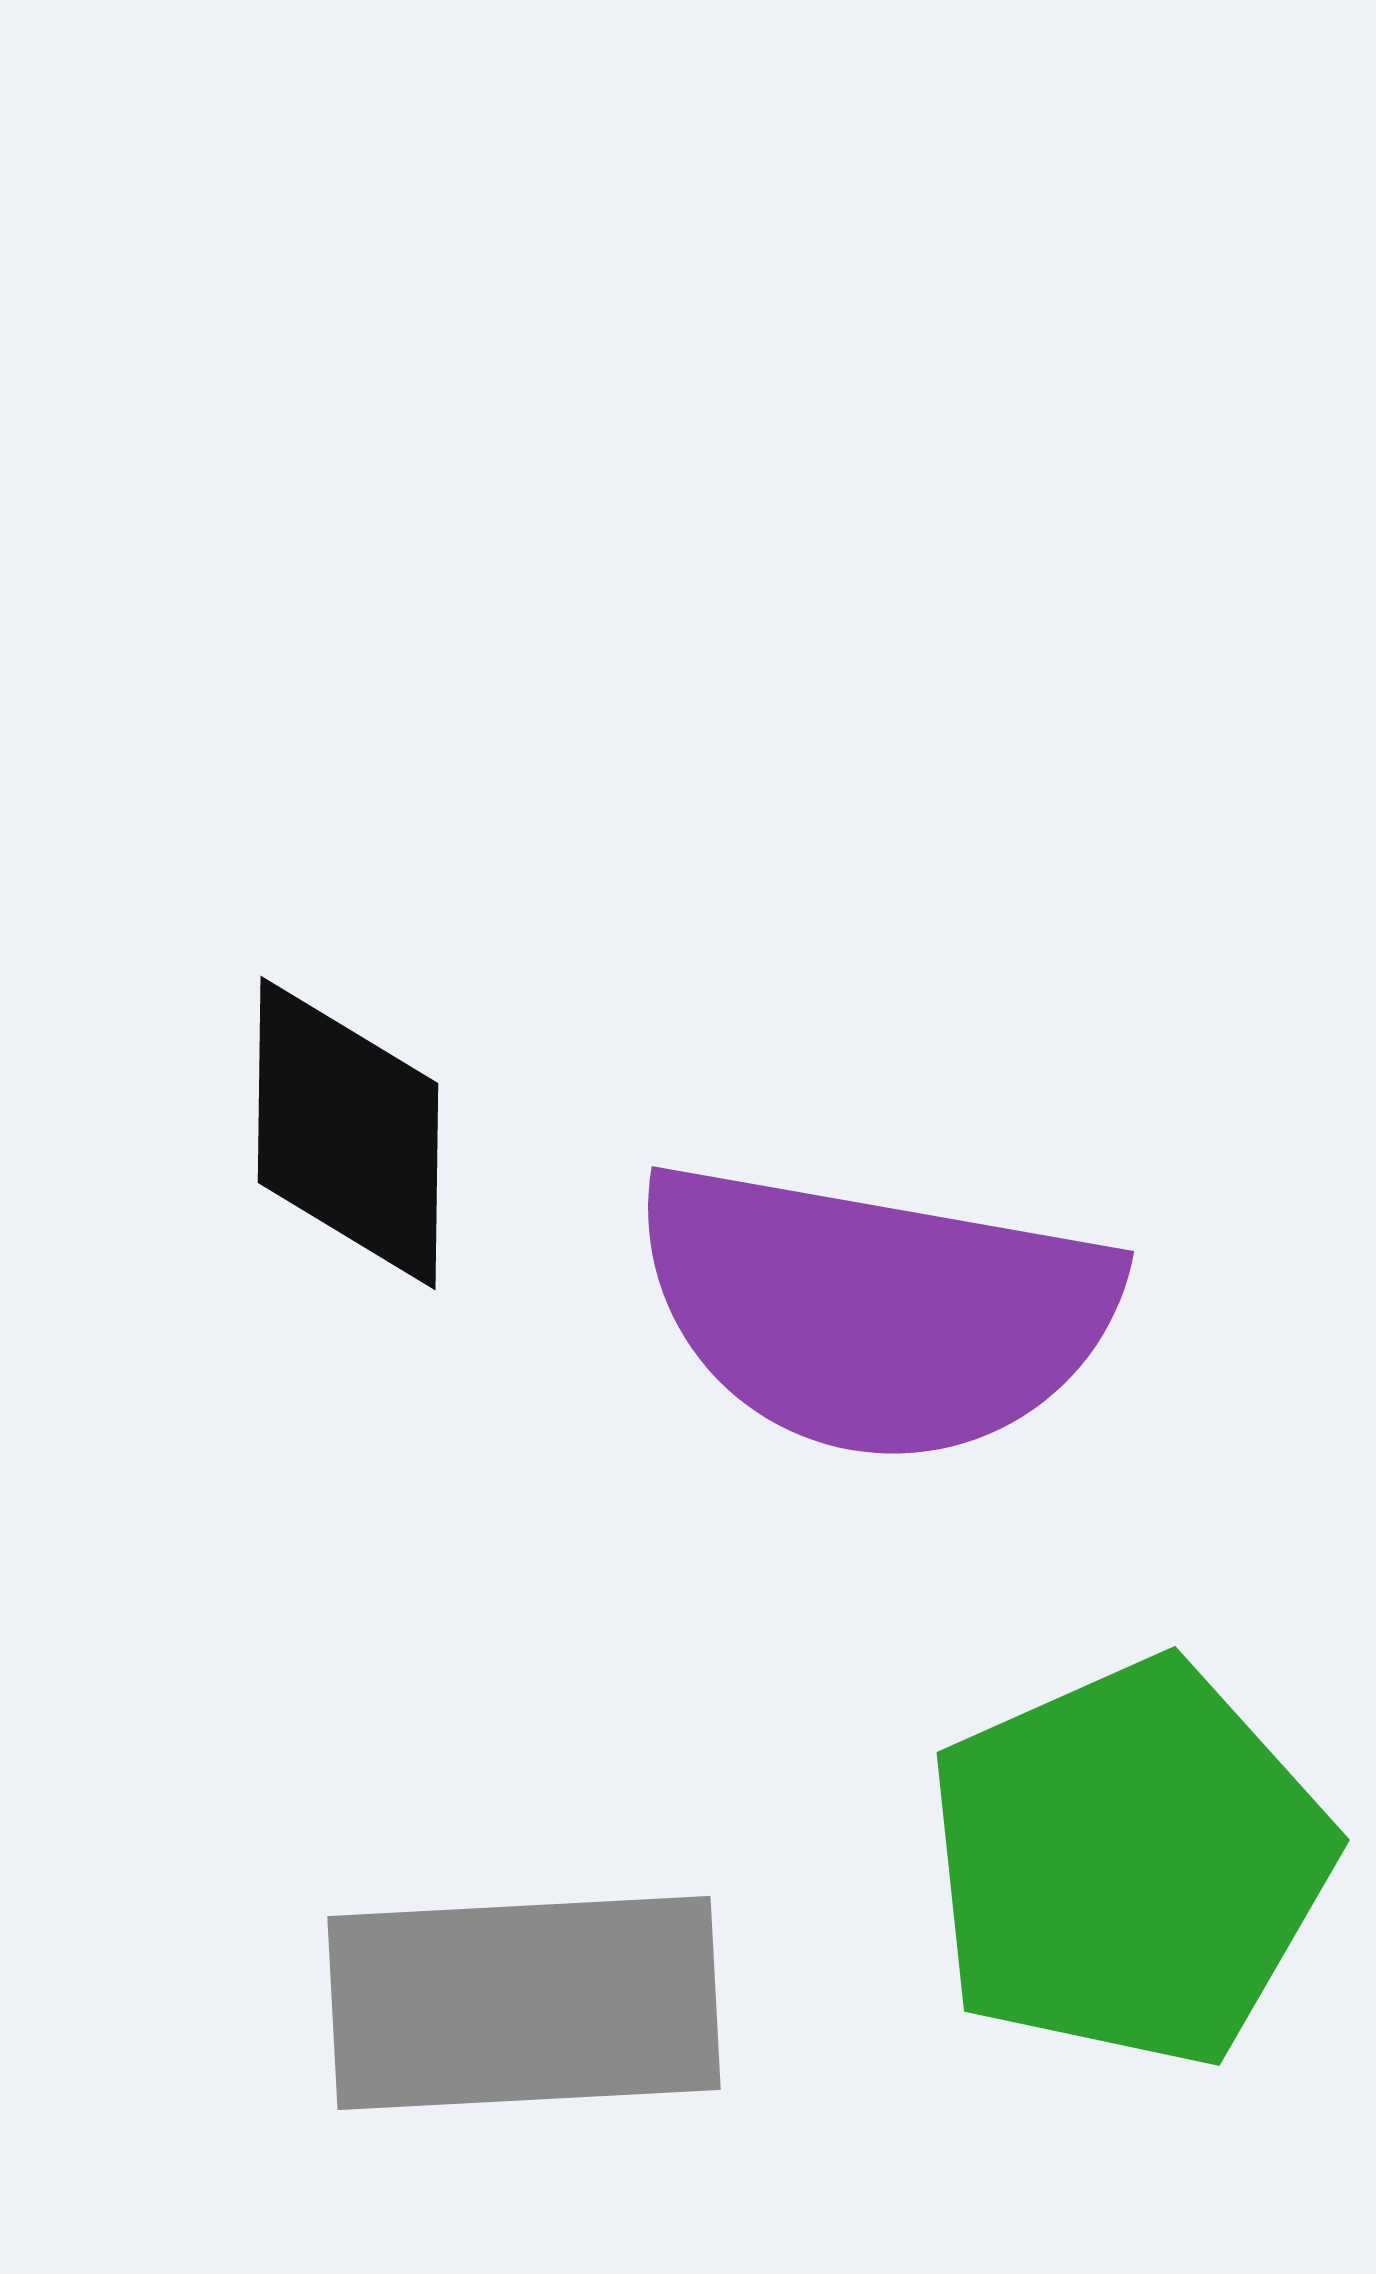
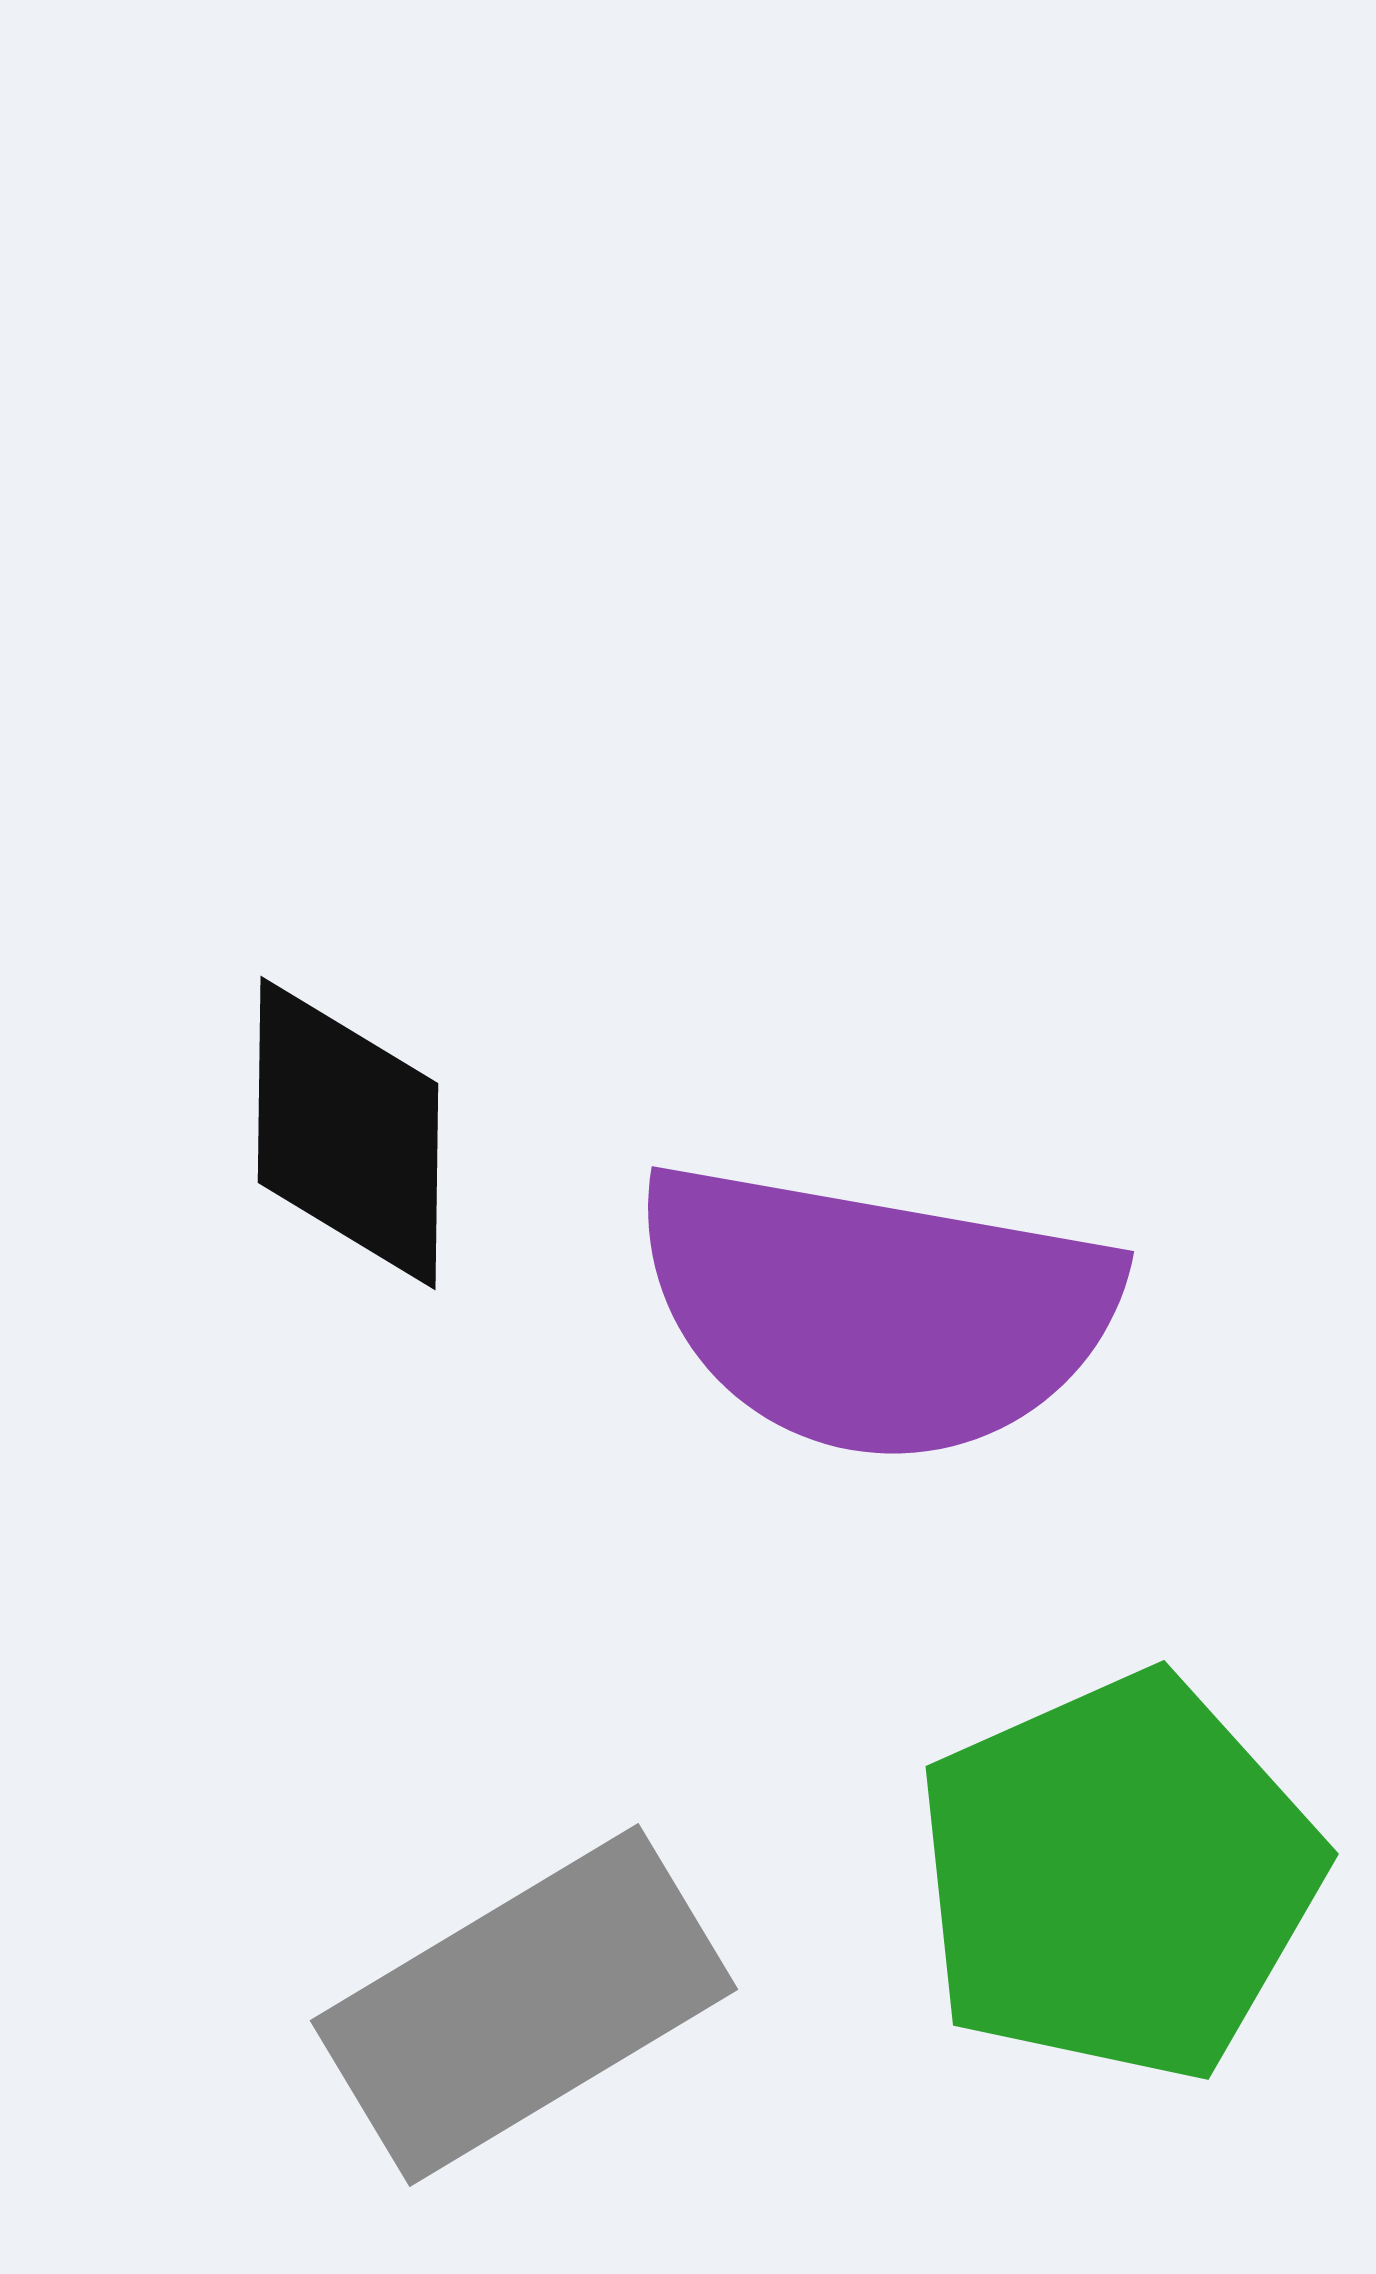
green pentagon: moved 11 px left, 14 px down
gray rectangle: moved 2 px down; rotated 28 degrees counterclockwise
